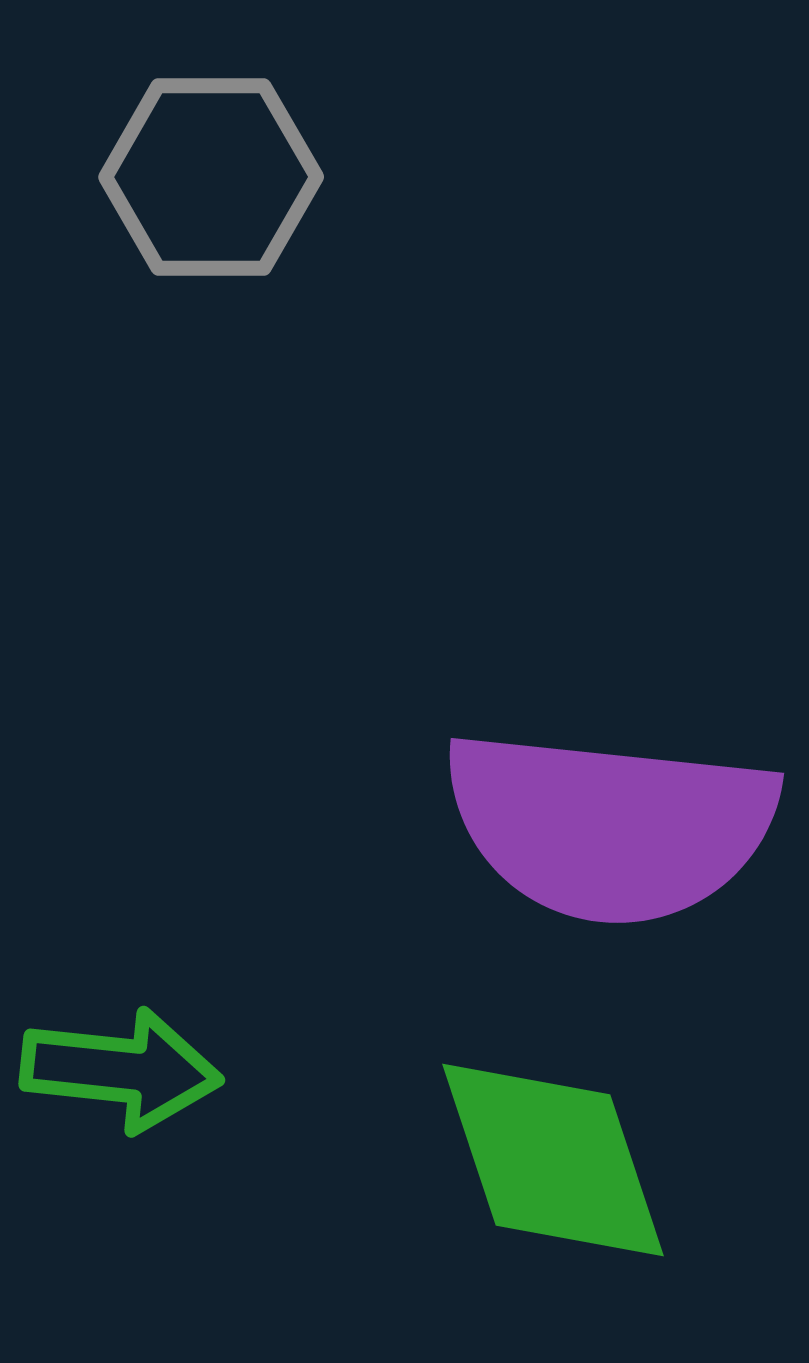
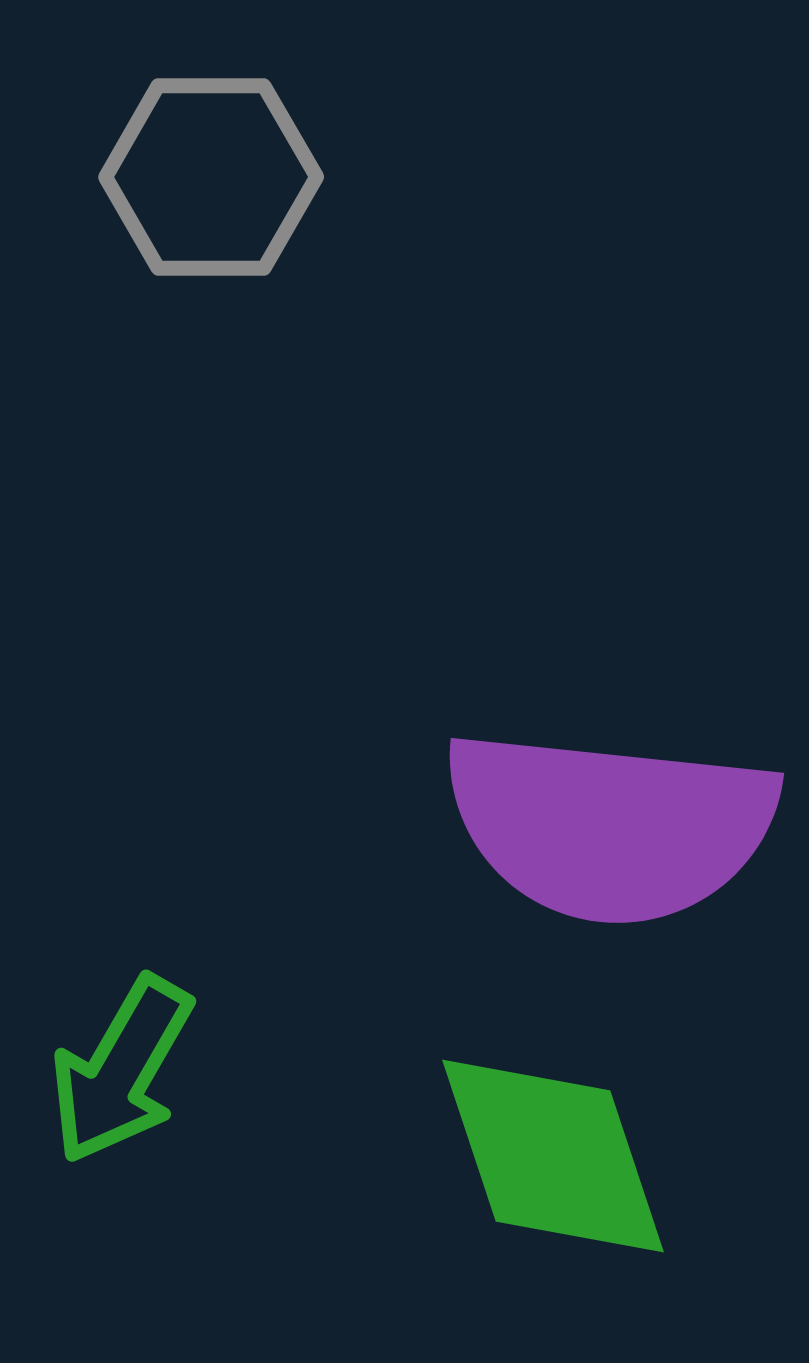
green arrow: rotated 114 degrees clockwise
green diamond: moved 4 px up
